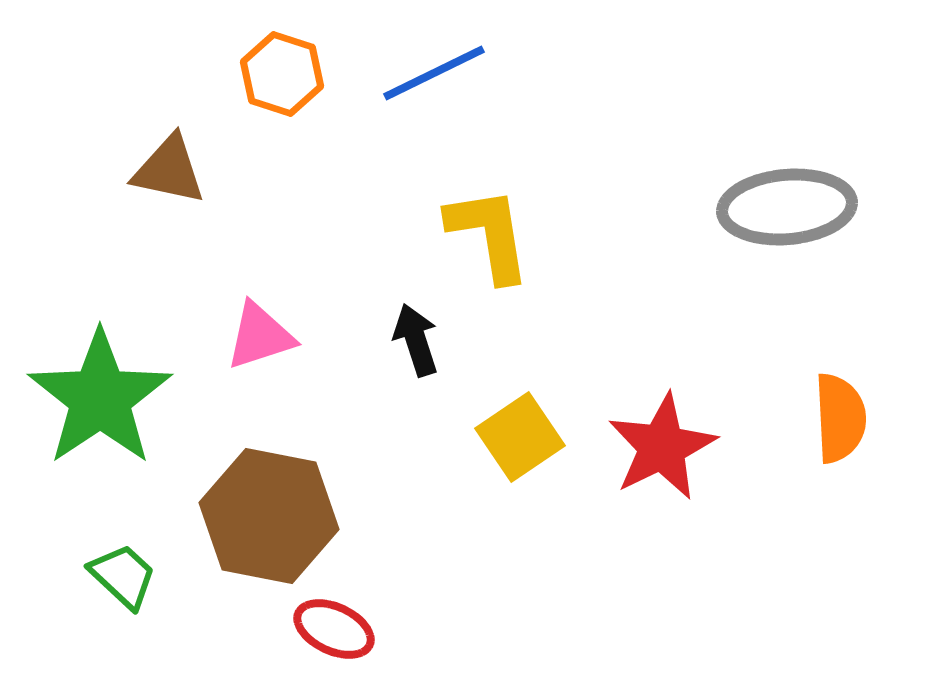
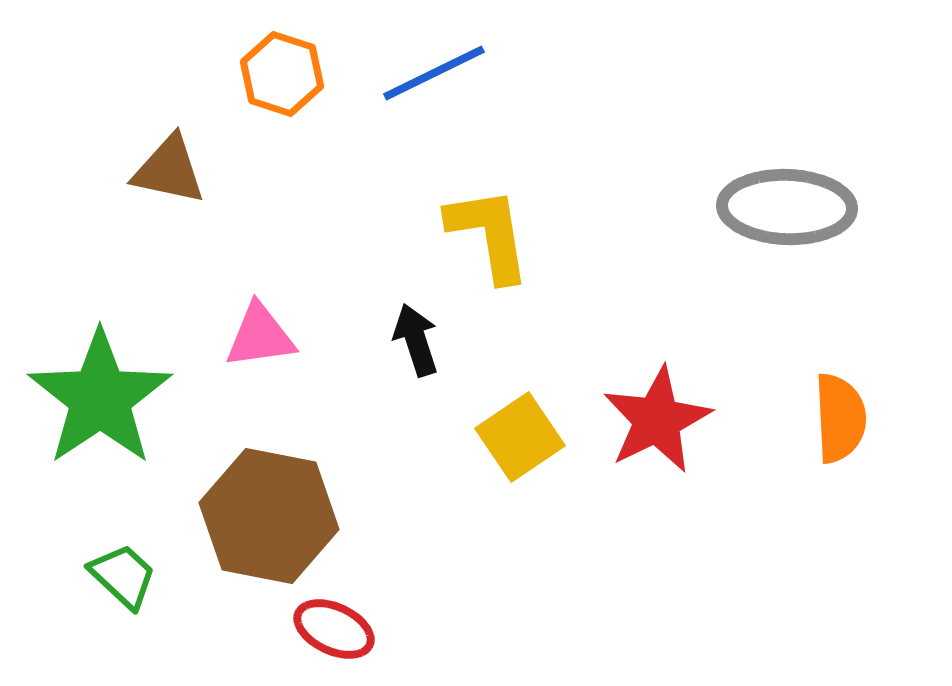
gray ellipse: rotated 7 degrees clockwise
pink triangle: rotated 10 degrees clockwise
red star: moved 5 px left, 27 px up
